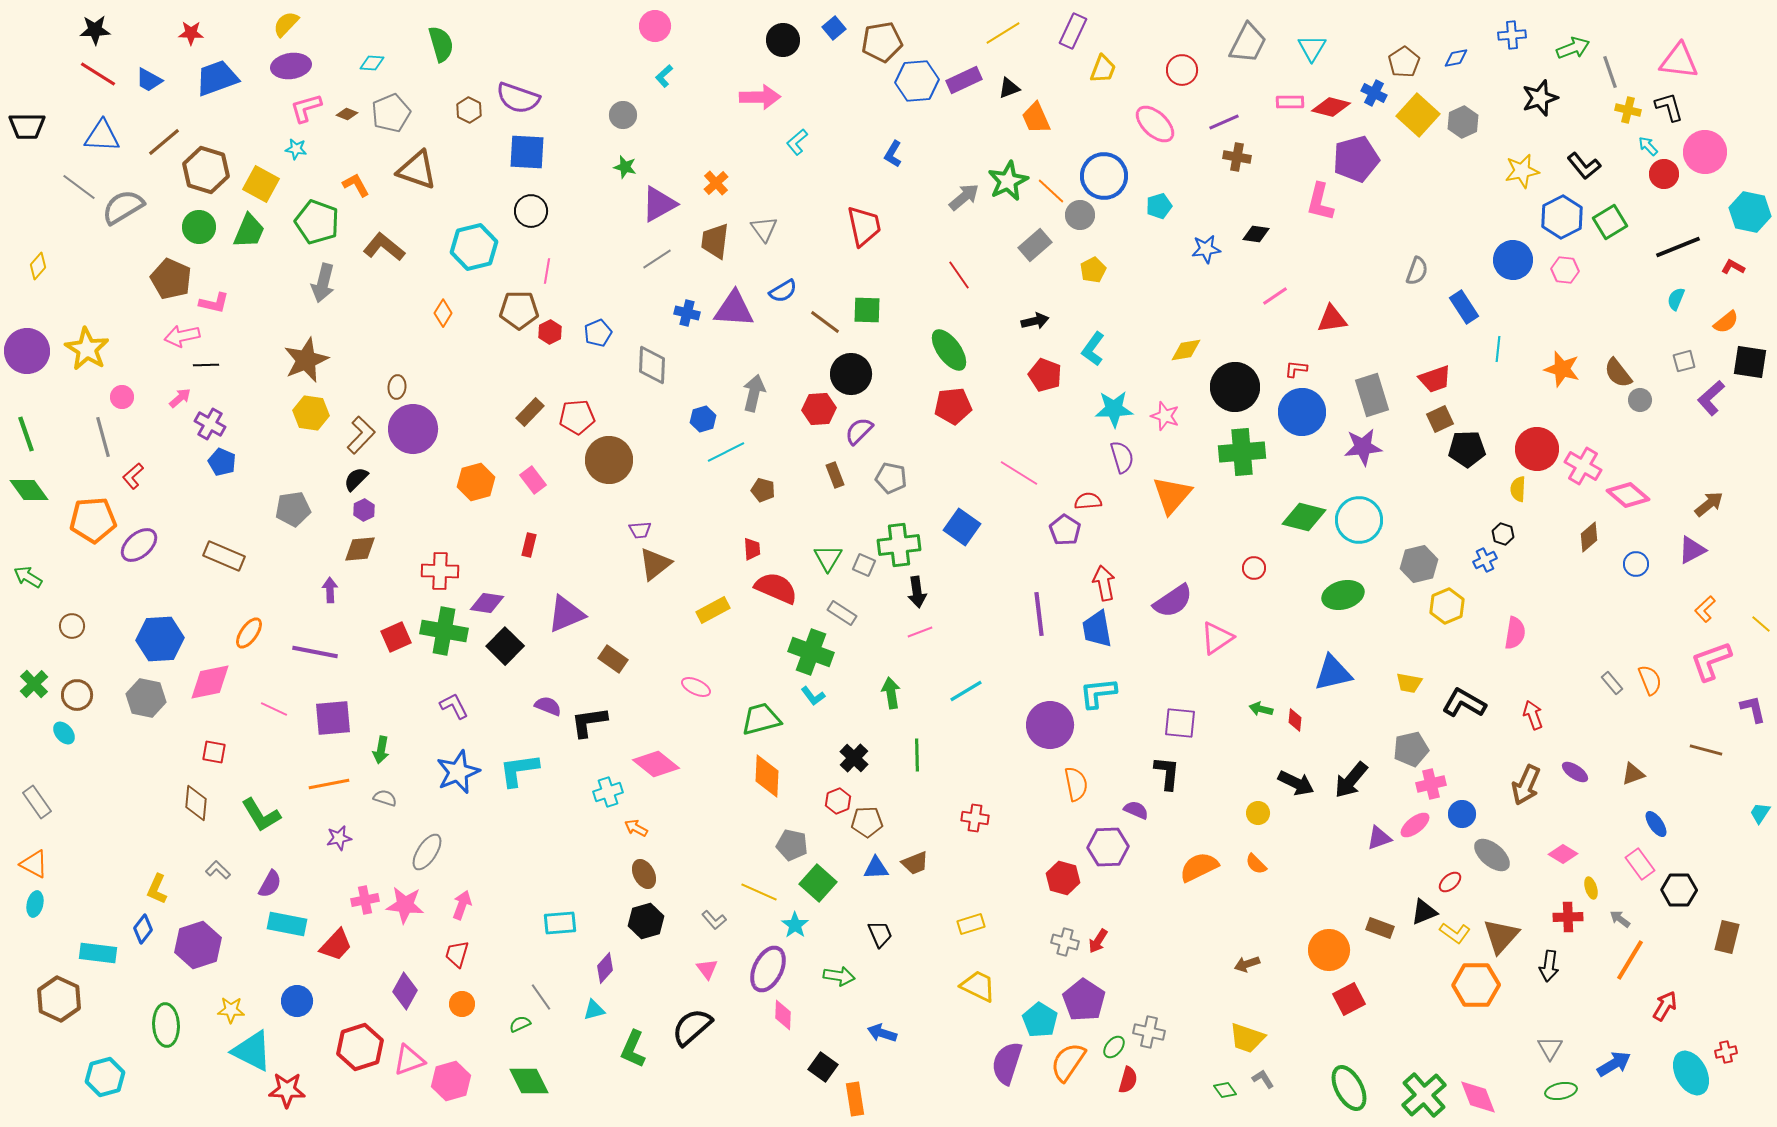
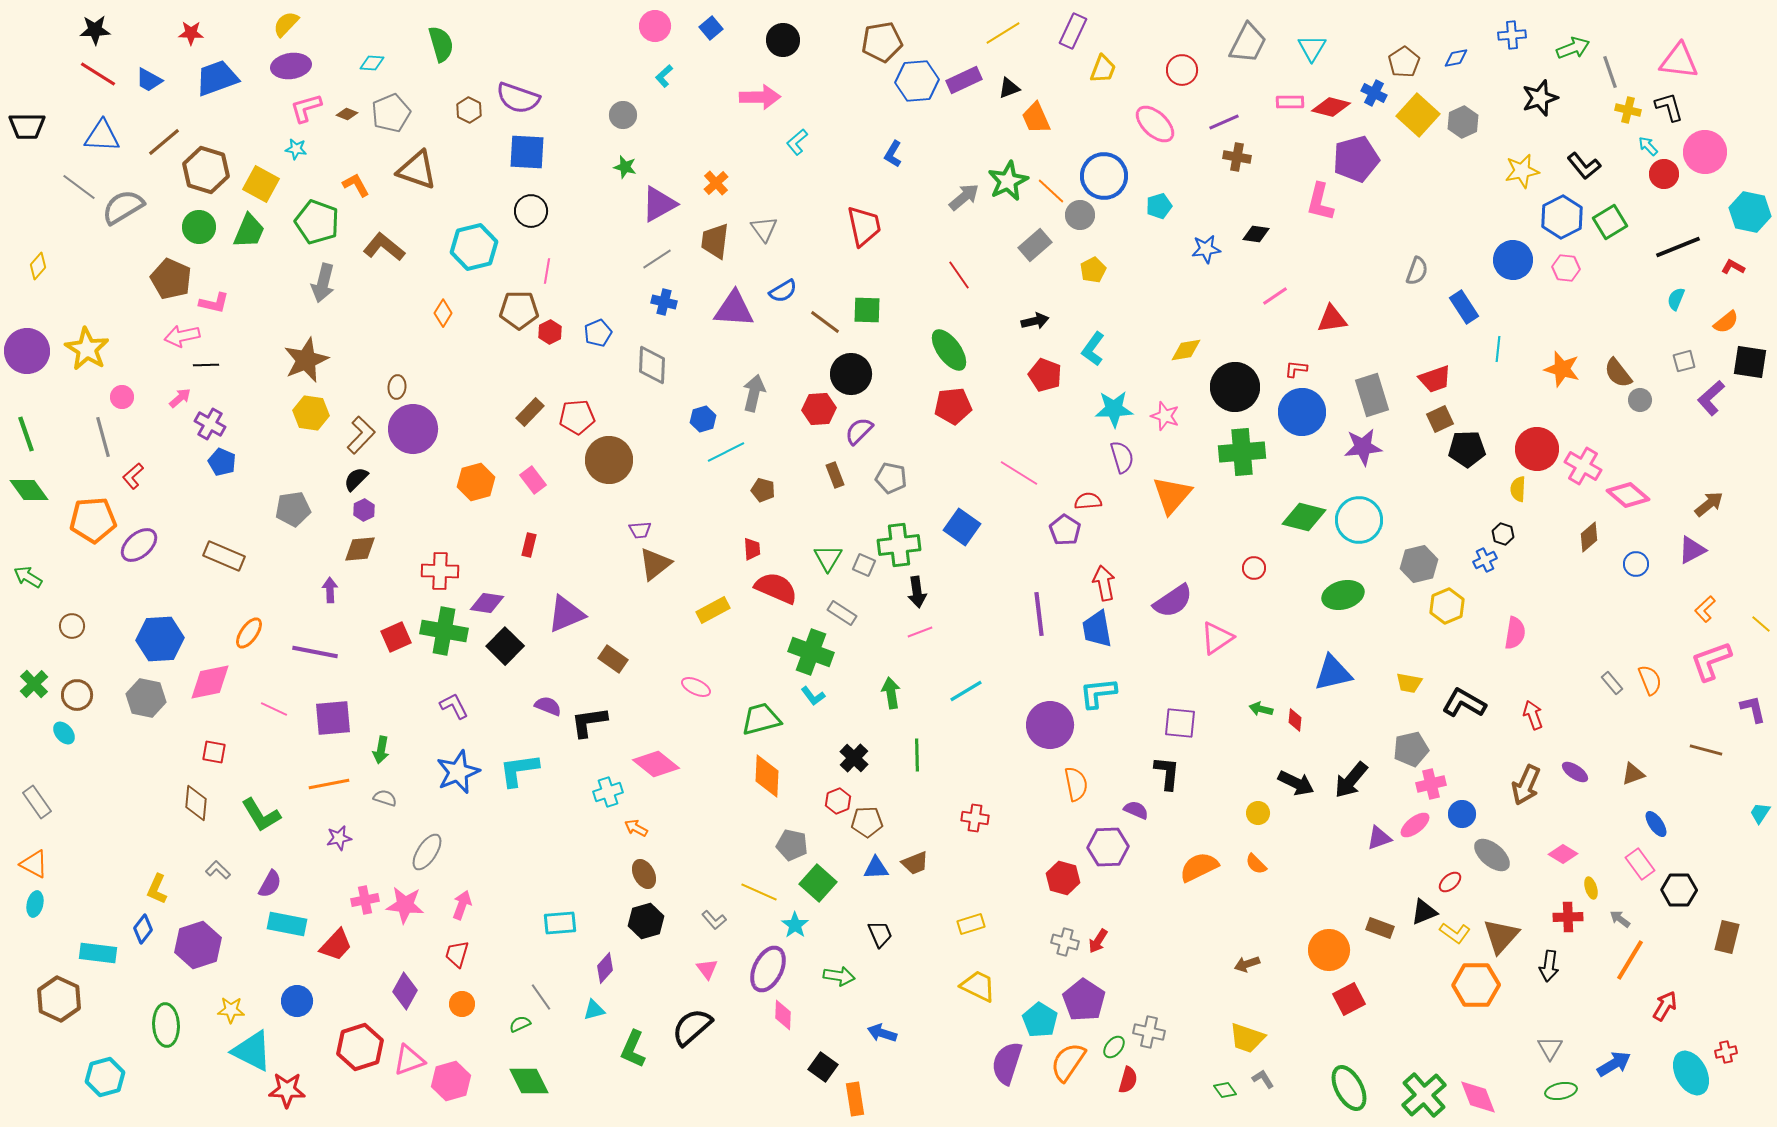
blue square at (834, 28): moved 123 px left
pink hexagon at (1565, 270): moved 1 px right, 2 px up
blue cross at (687, 313): moved 23 px left, 11 px up
